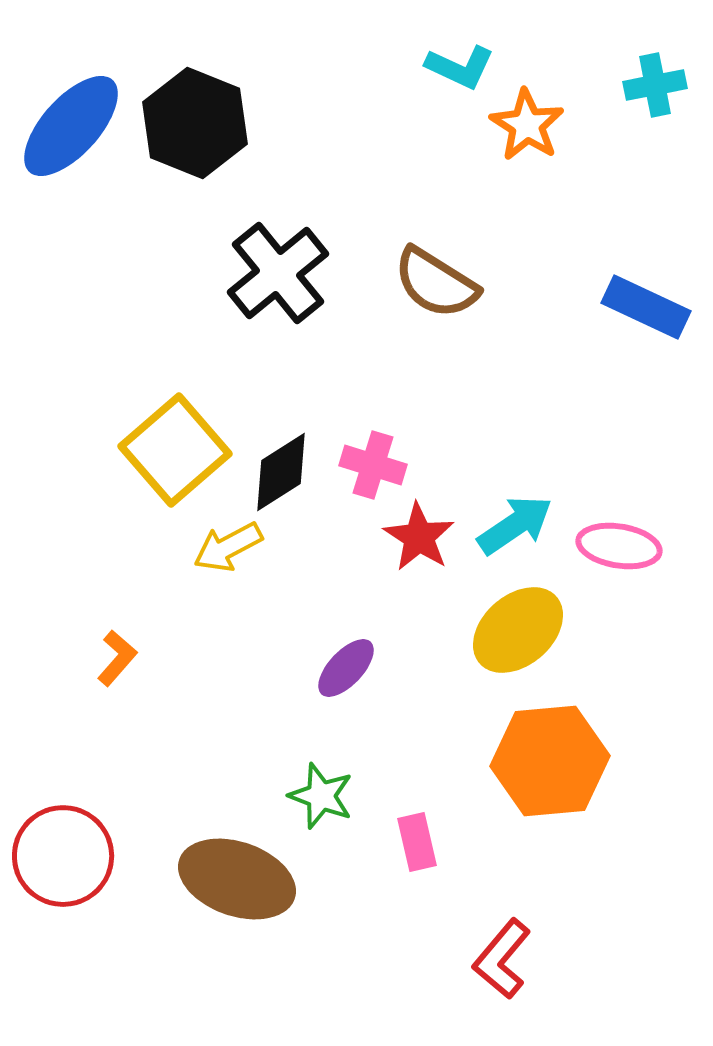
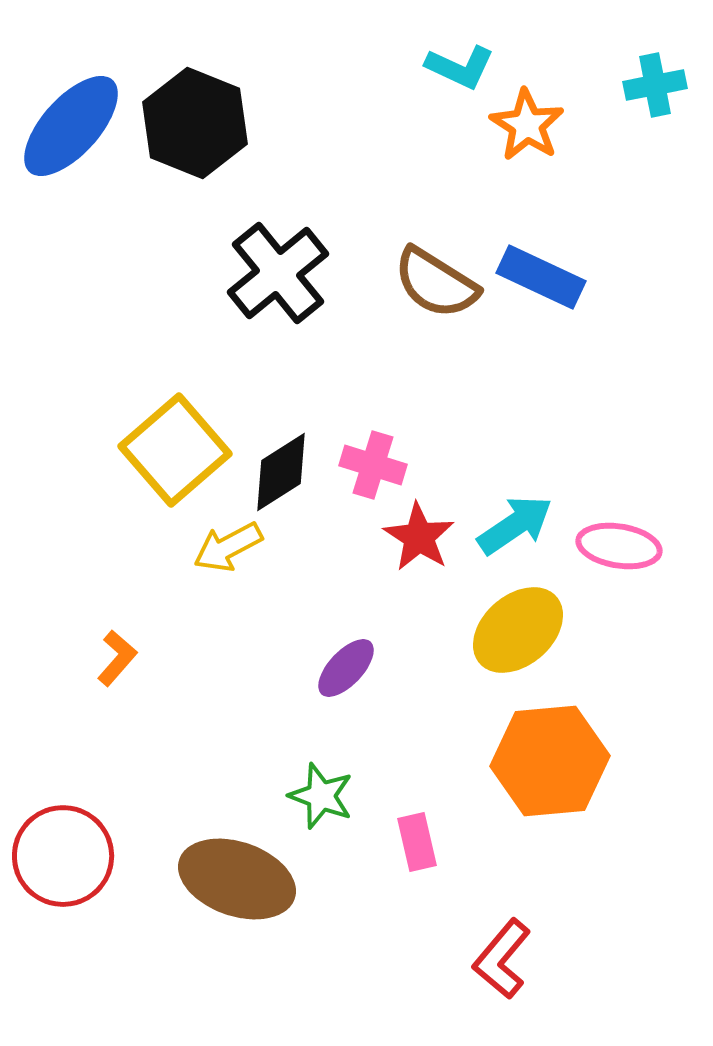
blue rectangle: moved 105 px left, 30 px up
